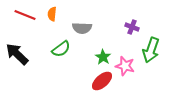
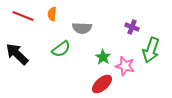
red line: moved 2 px left, 1 px down
red ellipse: moved 3 px down
